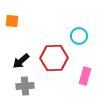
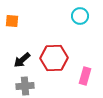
cyan circle: moved 1 px right, 20 px up
black arrow: moved 1 px right, 1 px up
